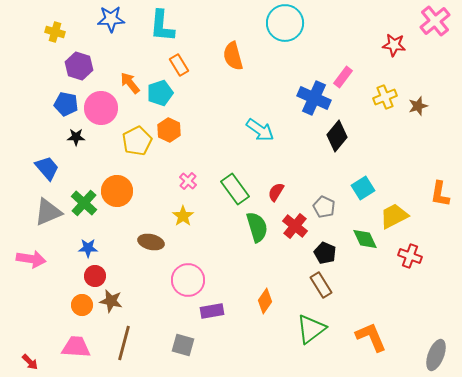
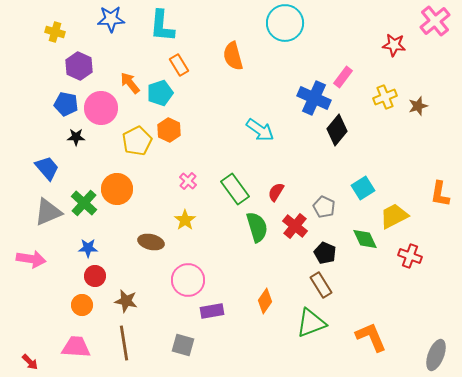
purple hexagon at (79, 66): rotated 8 degrees clockwise
black diamond at (337, 136): moved 6 px up
orange circle at (117, 191): moved 2 px up
yellow star at (183, 216): moved 2 px right, 4 px down
brown star at (111, 301): moved 15 px right
green triangle at (311, 329): moved 6 px up; rotated 16 degrees clockwise
brown line at (124, 343): rotated 24 degrees counterclockwise
